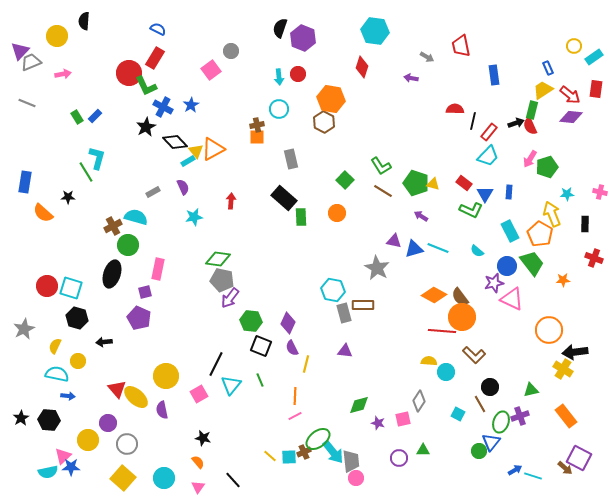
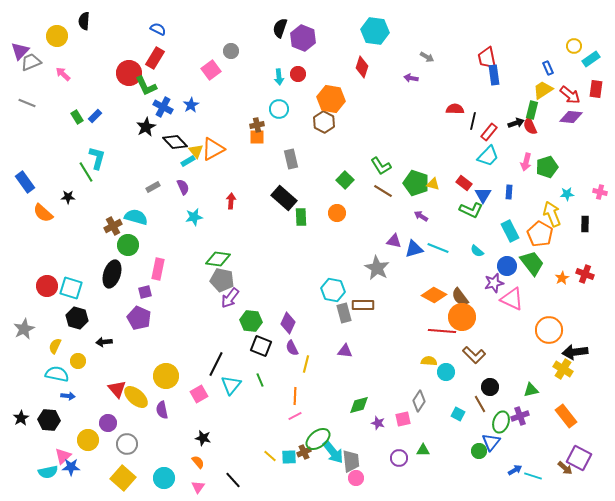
red trapezoid at (461, 46): moved 26 px right, 12 px down
cyan rectangle at (594, 57): moved 3 px left, 2 px down
pink arrow at (63, 74): rotated 126 degrees counterclockwise
pink arrow at (530, 159): moved 4 px left, 3 px down; rotated 18 degrees counterclockwise
blue rectangle at (25, 182): rotated 45 degrees counterclockwise
gray rectangle at (153, 192): moved 5 px up
blue triangle at (485, 194): moved 2 px left, 1 px down
red cross at (594, 258): moved 9 px left, 16 px down
orange star at (563, 280): moved 1 px left, 2 px up; rotated 24 degrees counterclockwise
